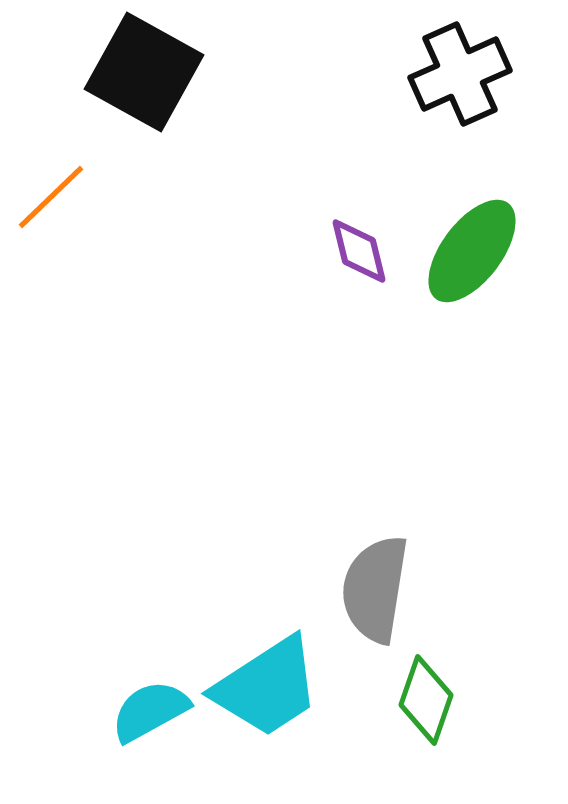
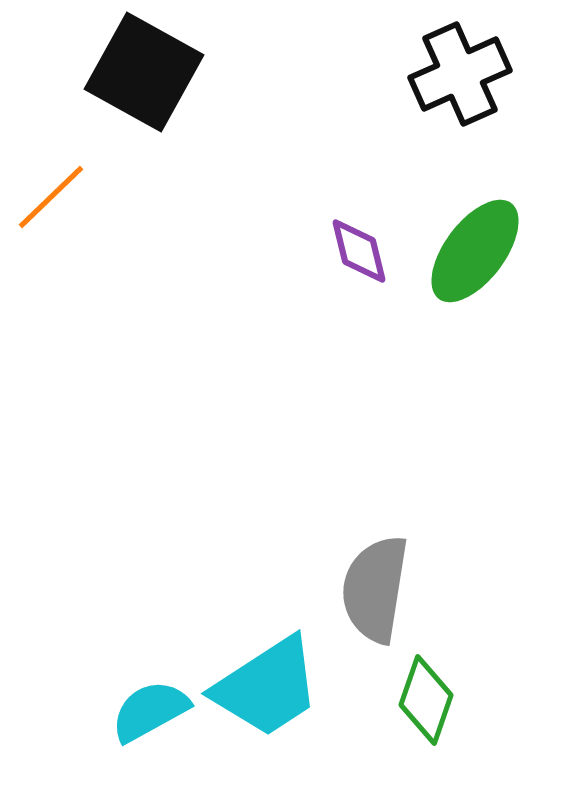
green ellipse: moved 3 px right
